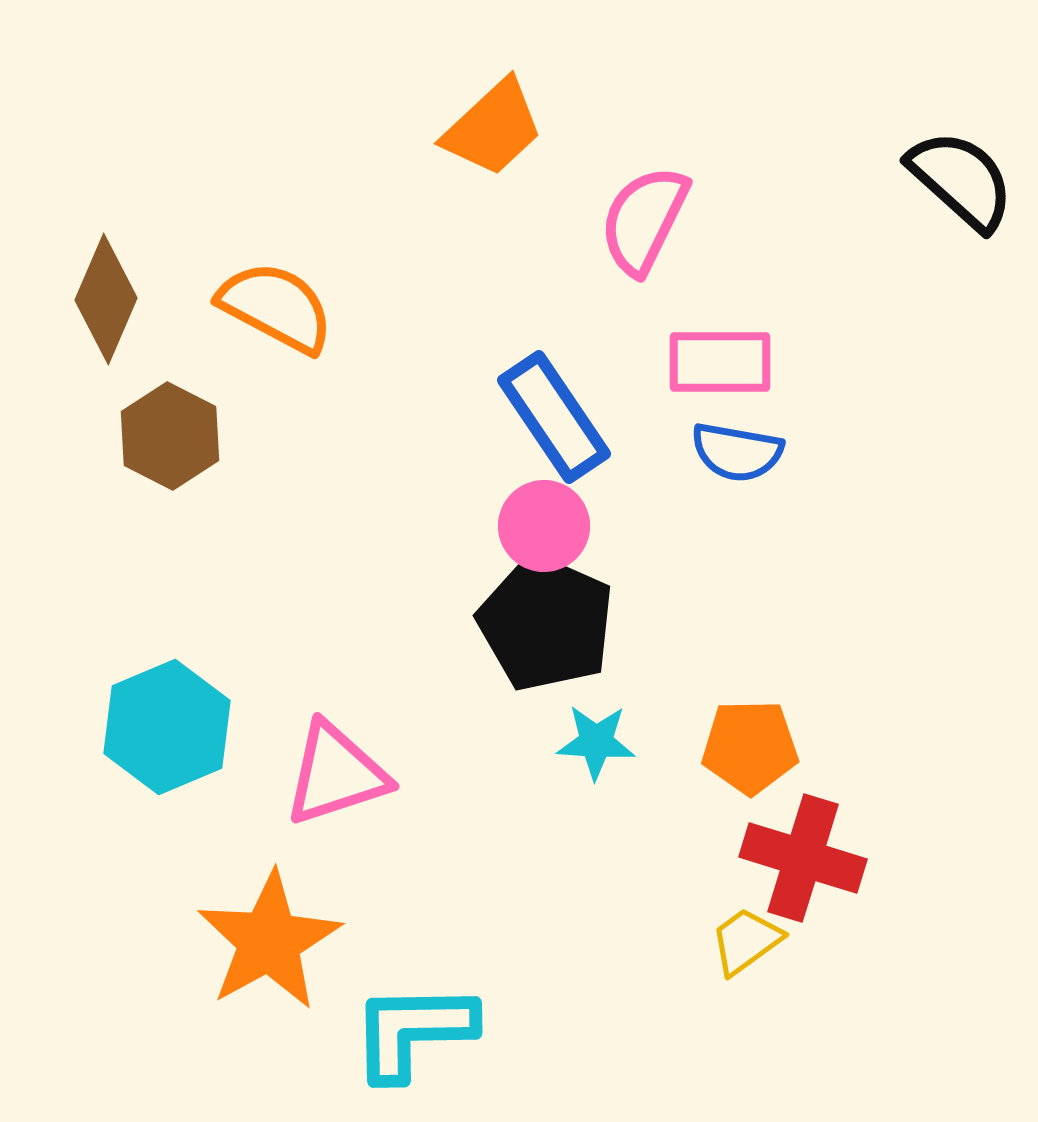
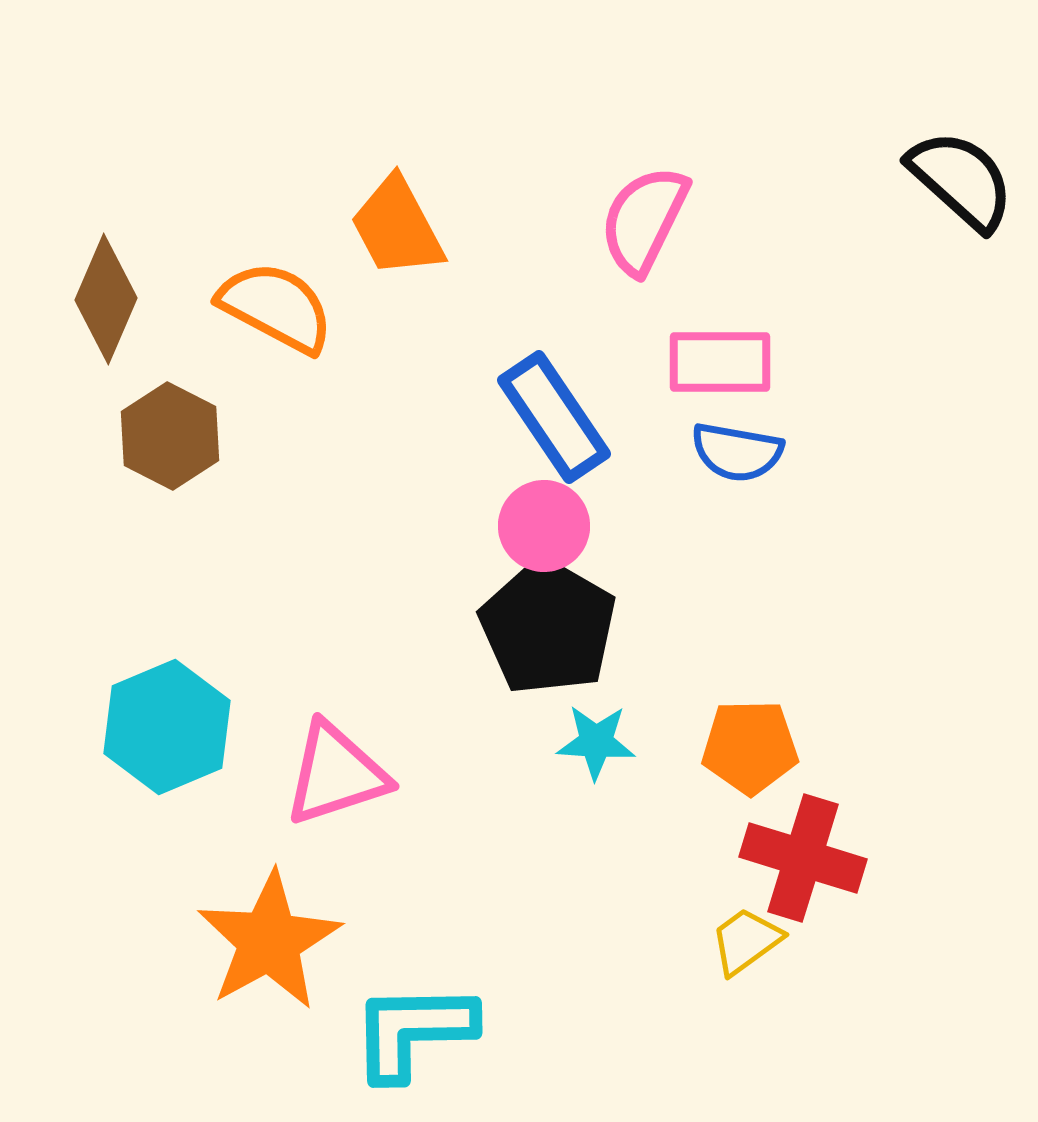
orange trapezoid: moved 96 px left, 99 px down; rotated 105 degrees clockwise
black pentagon: moved 2 px right, 4 px down; rotated 6 degrees clockwise
